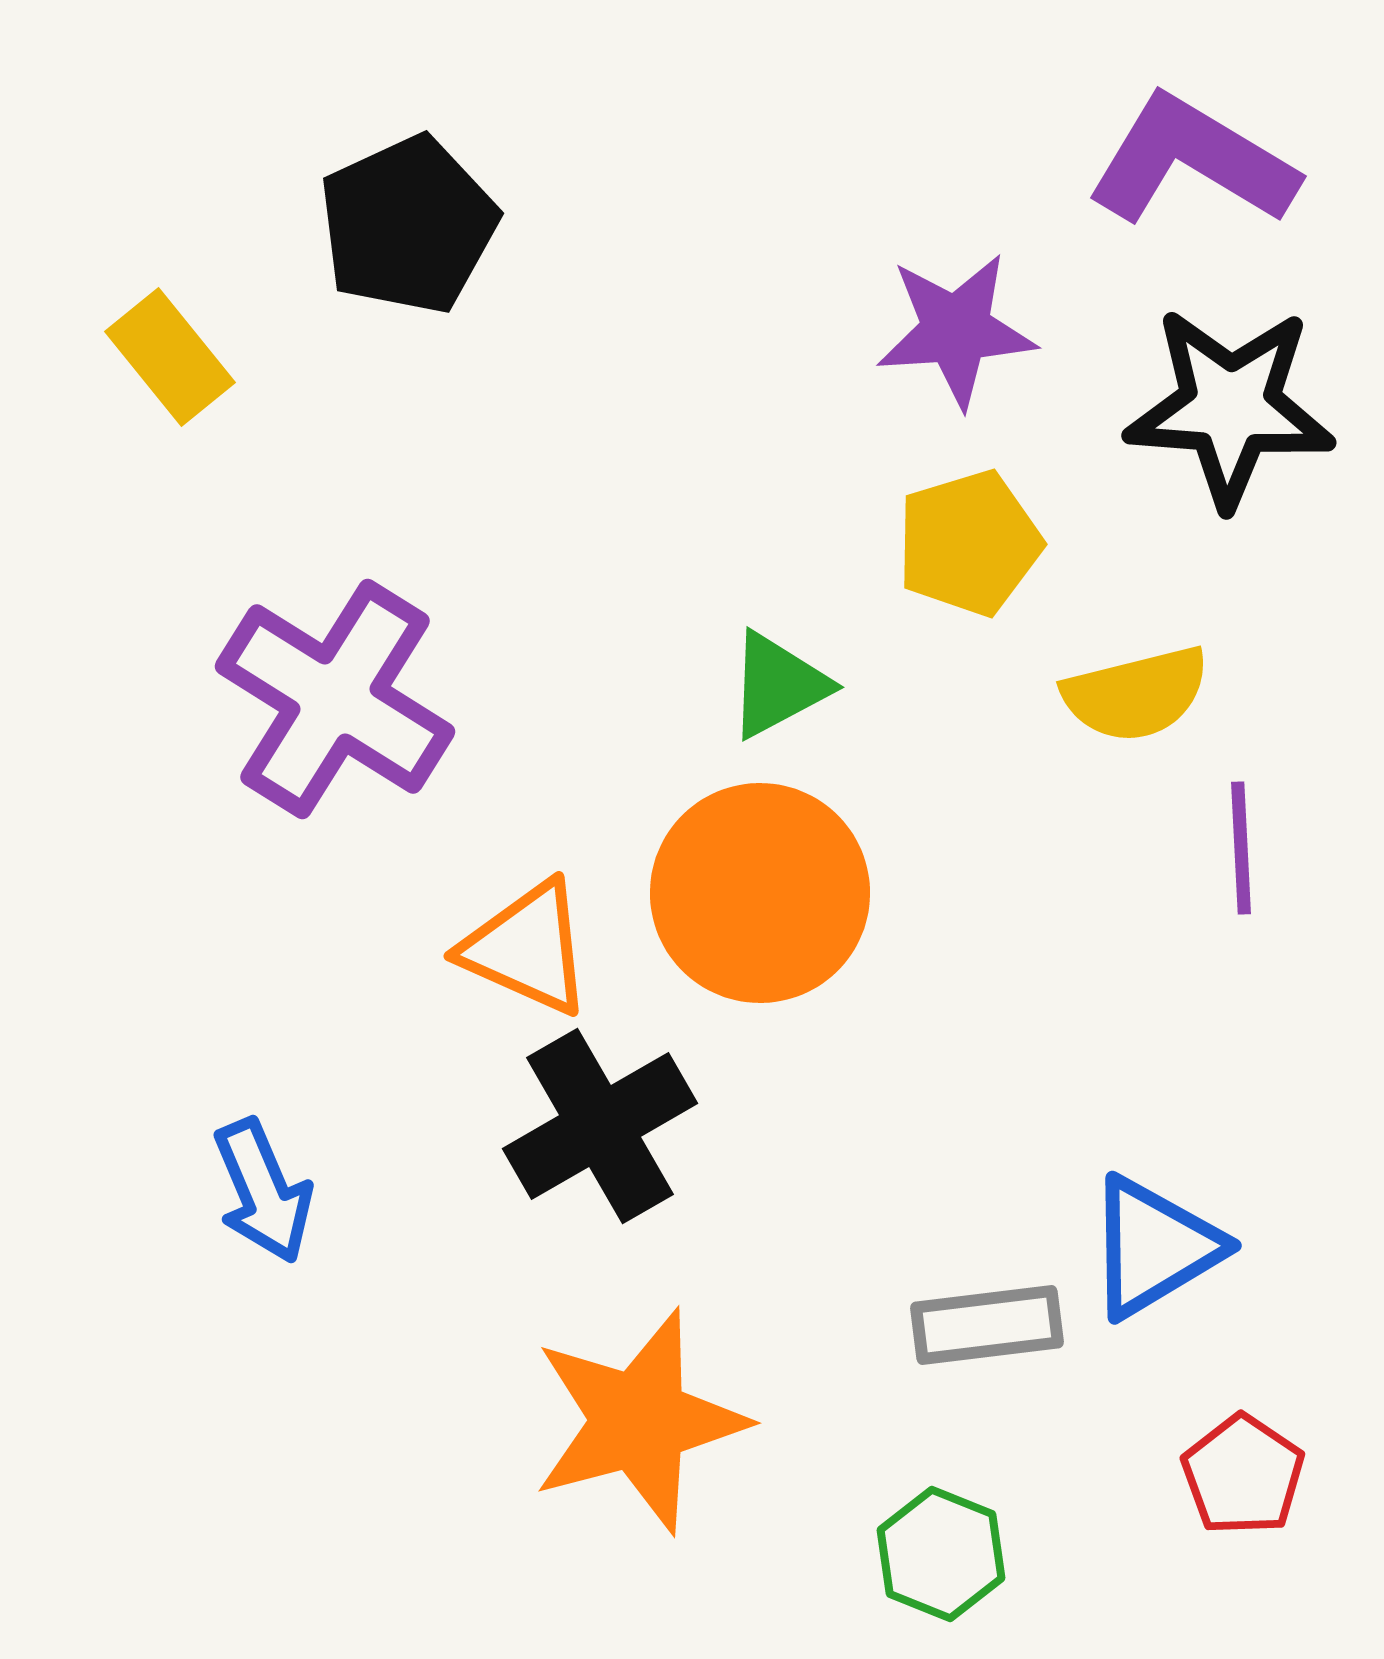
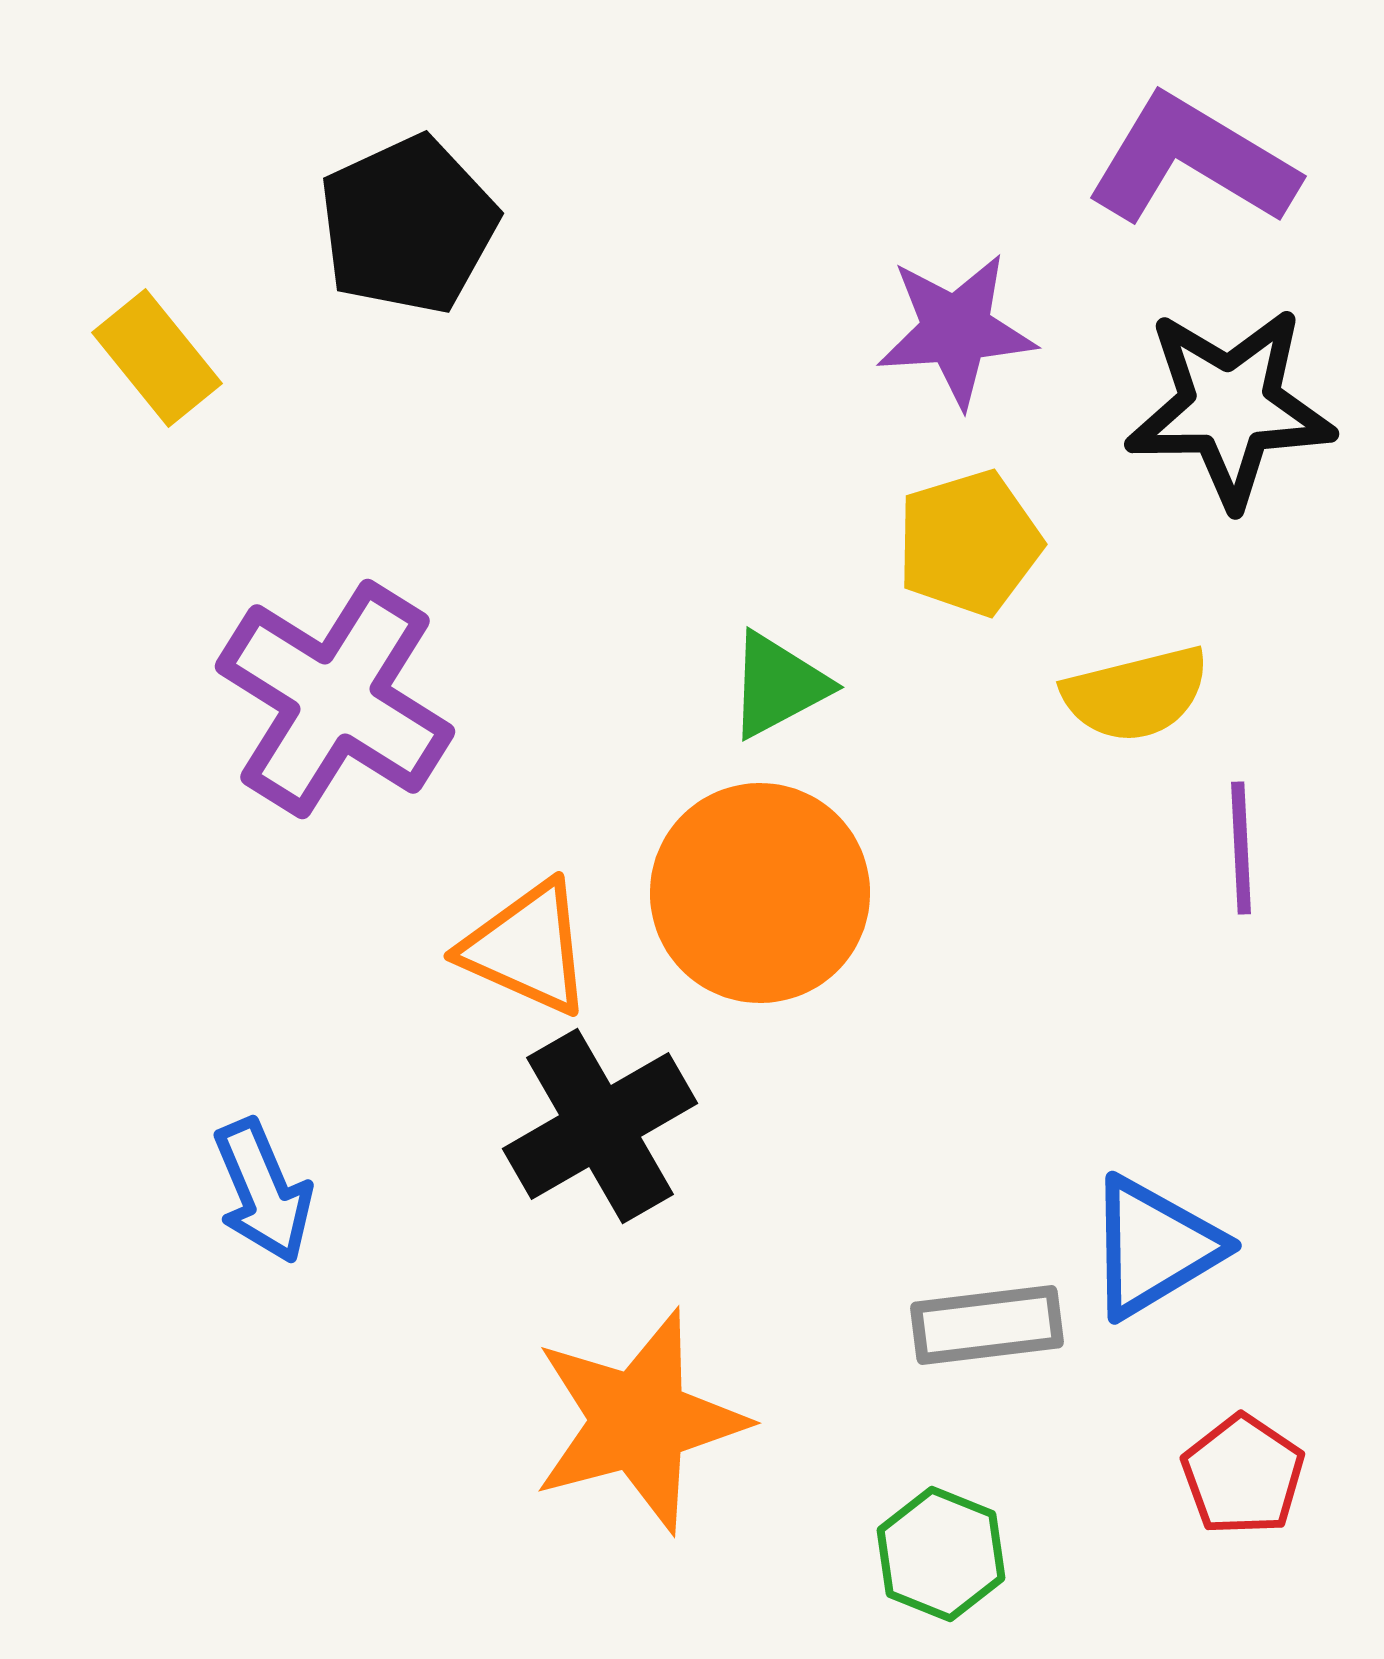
yellow rectangle: moved 13 px left, 1 px down
black star: rotated 5 degrees counterclockwise
